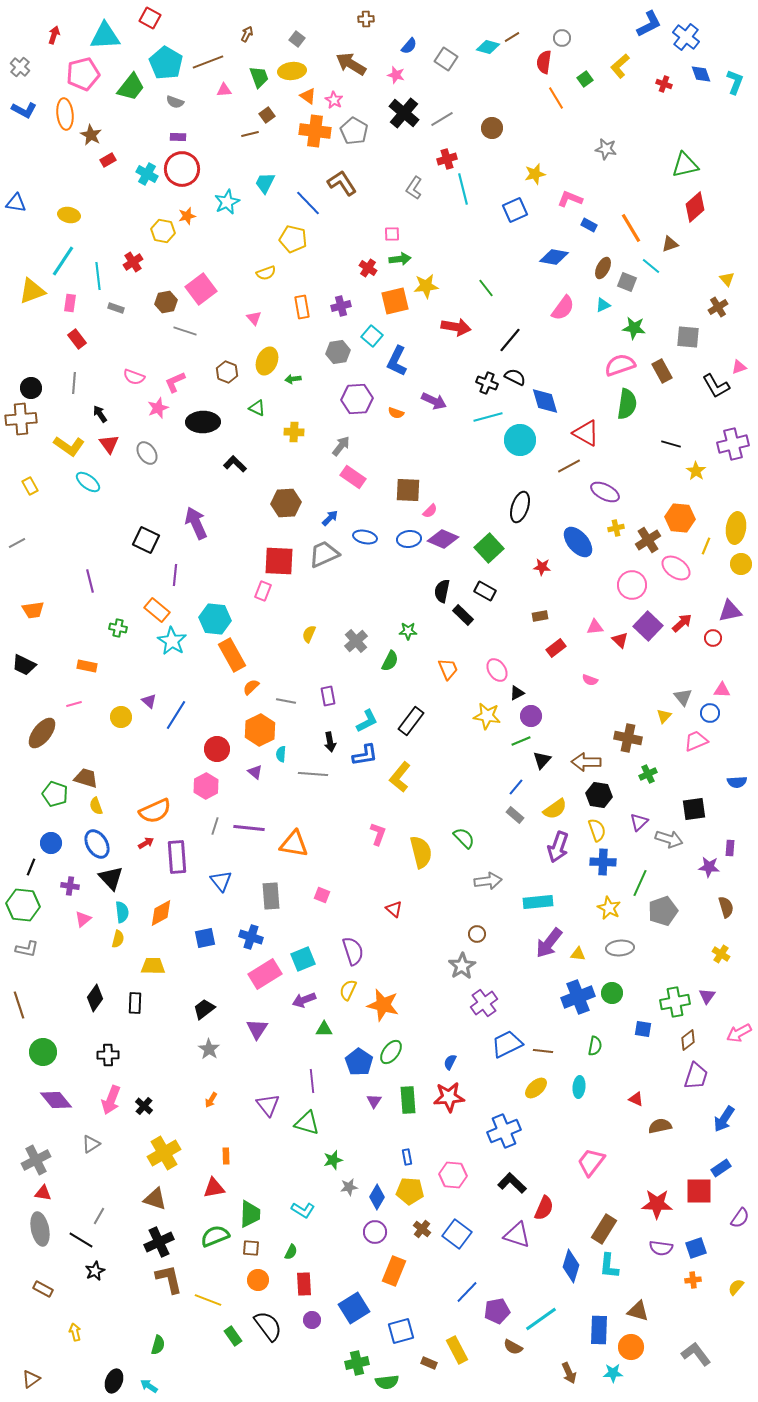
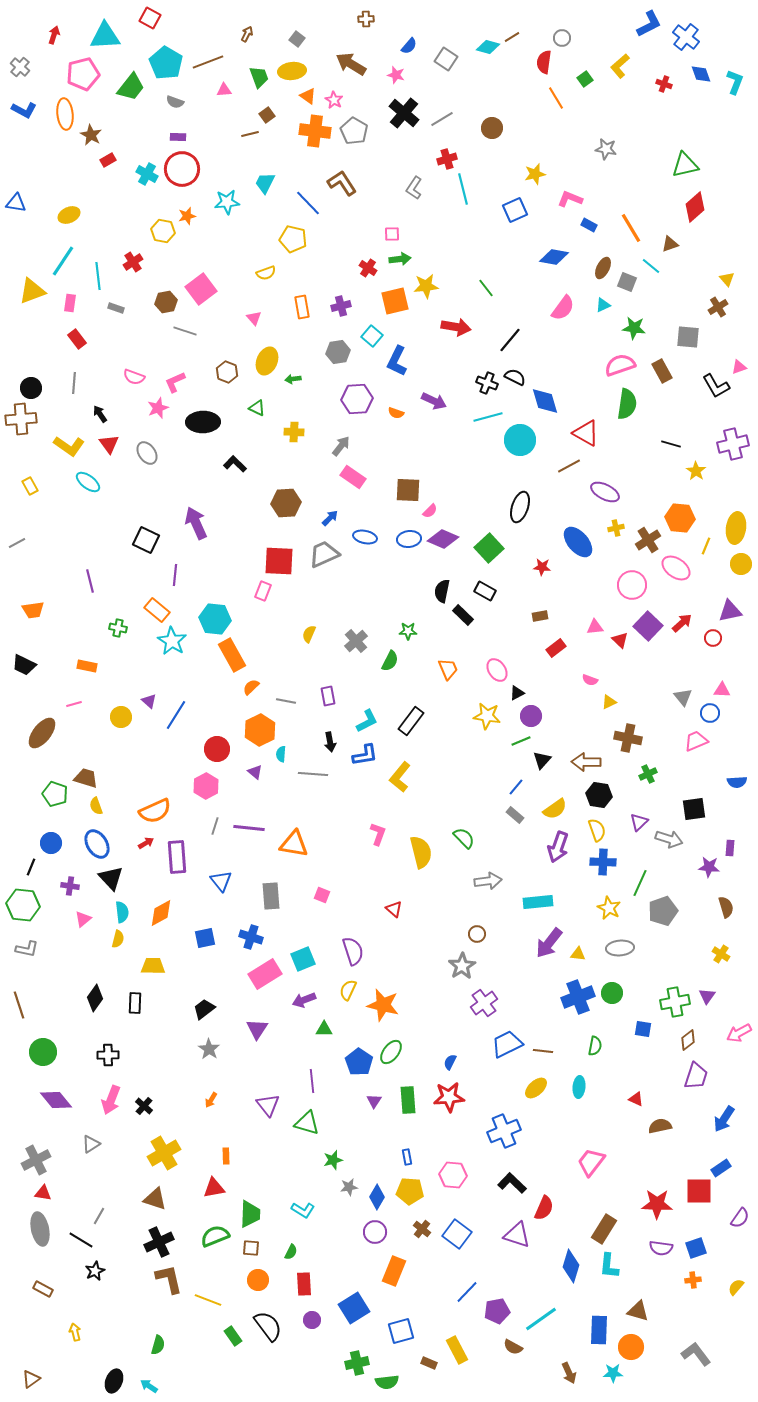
cyan star at (227, 202): rotated 20 degrees clockwise
yellow ellipse at (69, 215): rotated 35 degrees counterclockwise
yellow triangle at (664, 716): moved 55 px left, 14 px up; rotated 21 degrees clockwise
